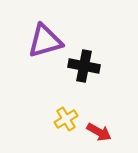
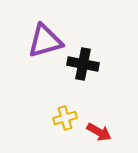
black cross: moved 1 px left, 2 px up
yellow cross: moved 1 px left, 1 px up; rotated 15 degrees clockwise
